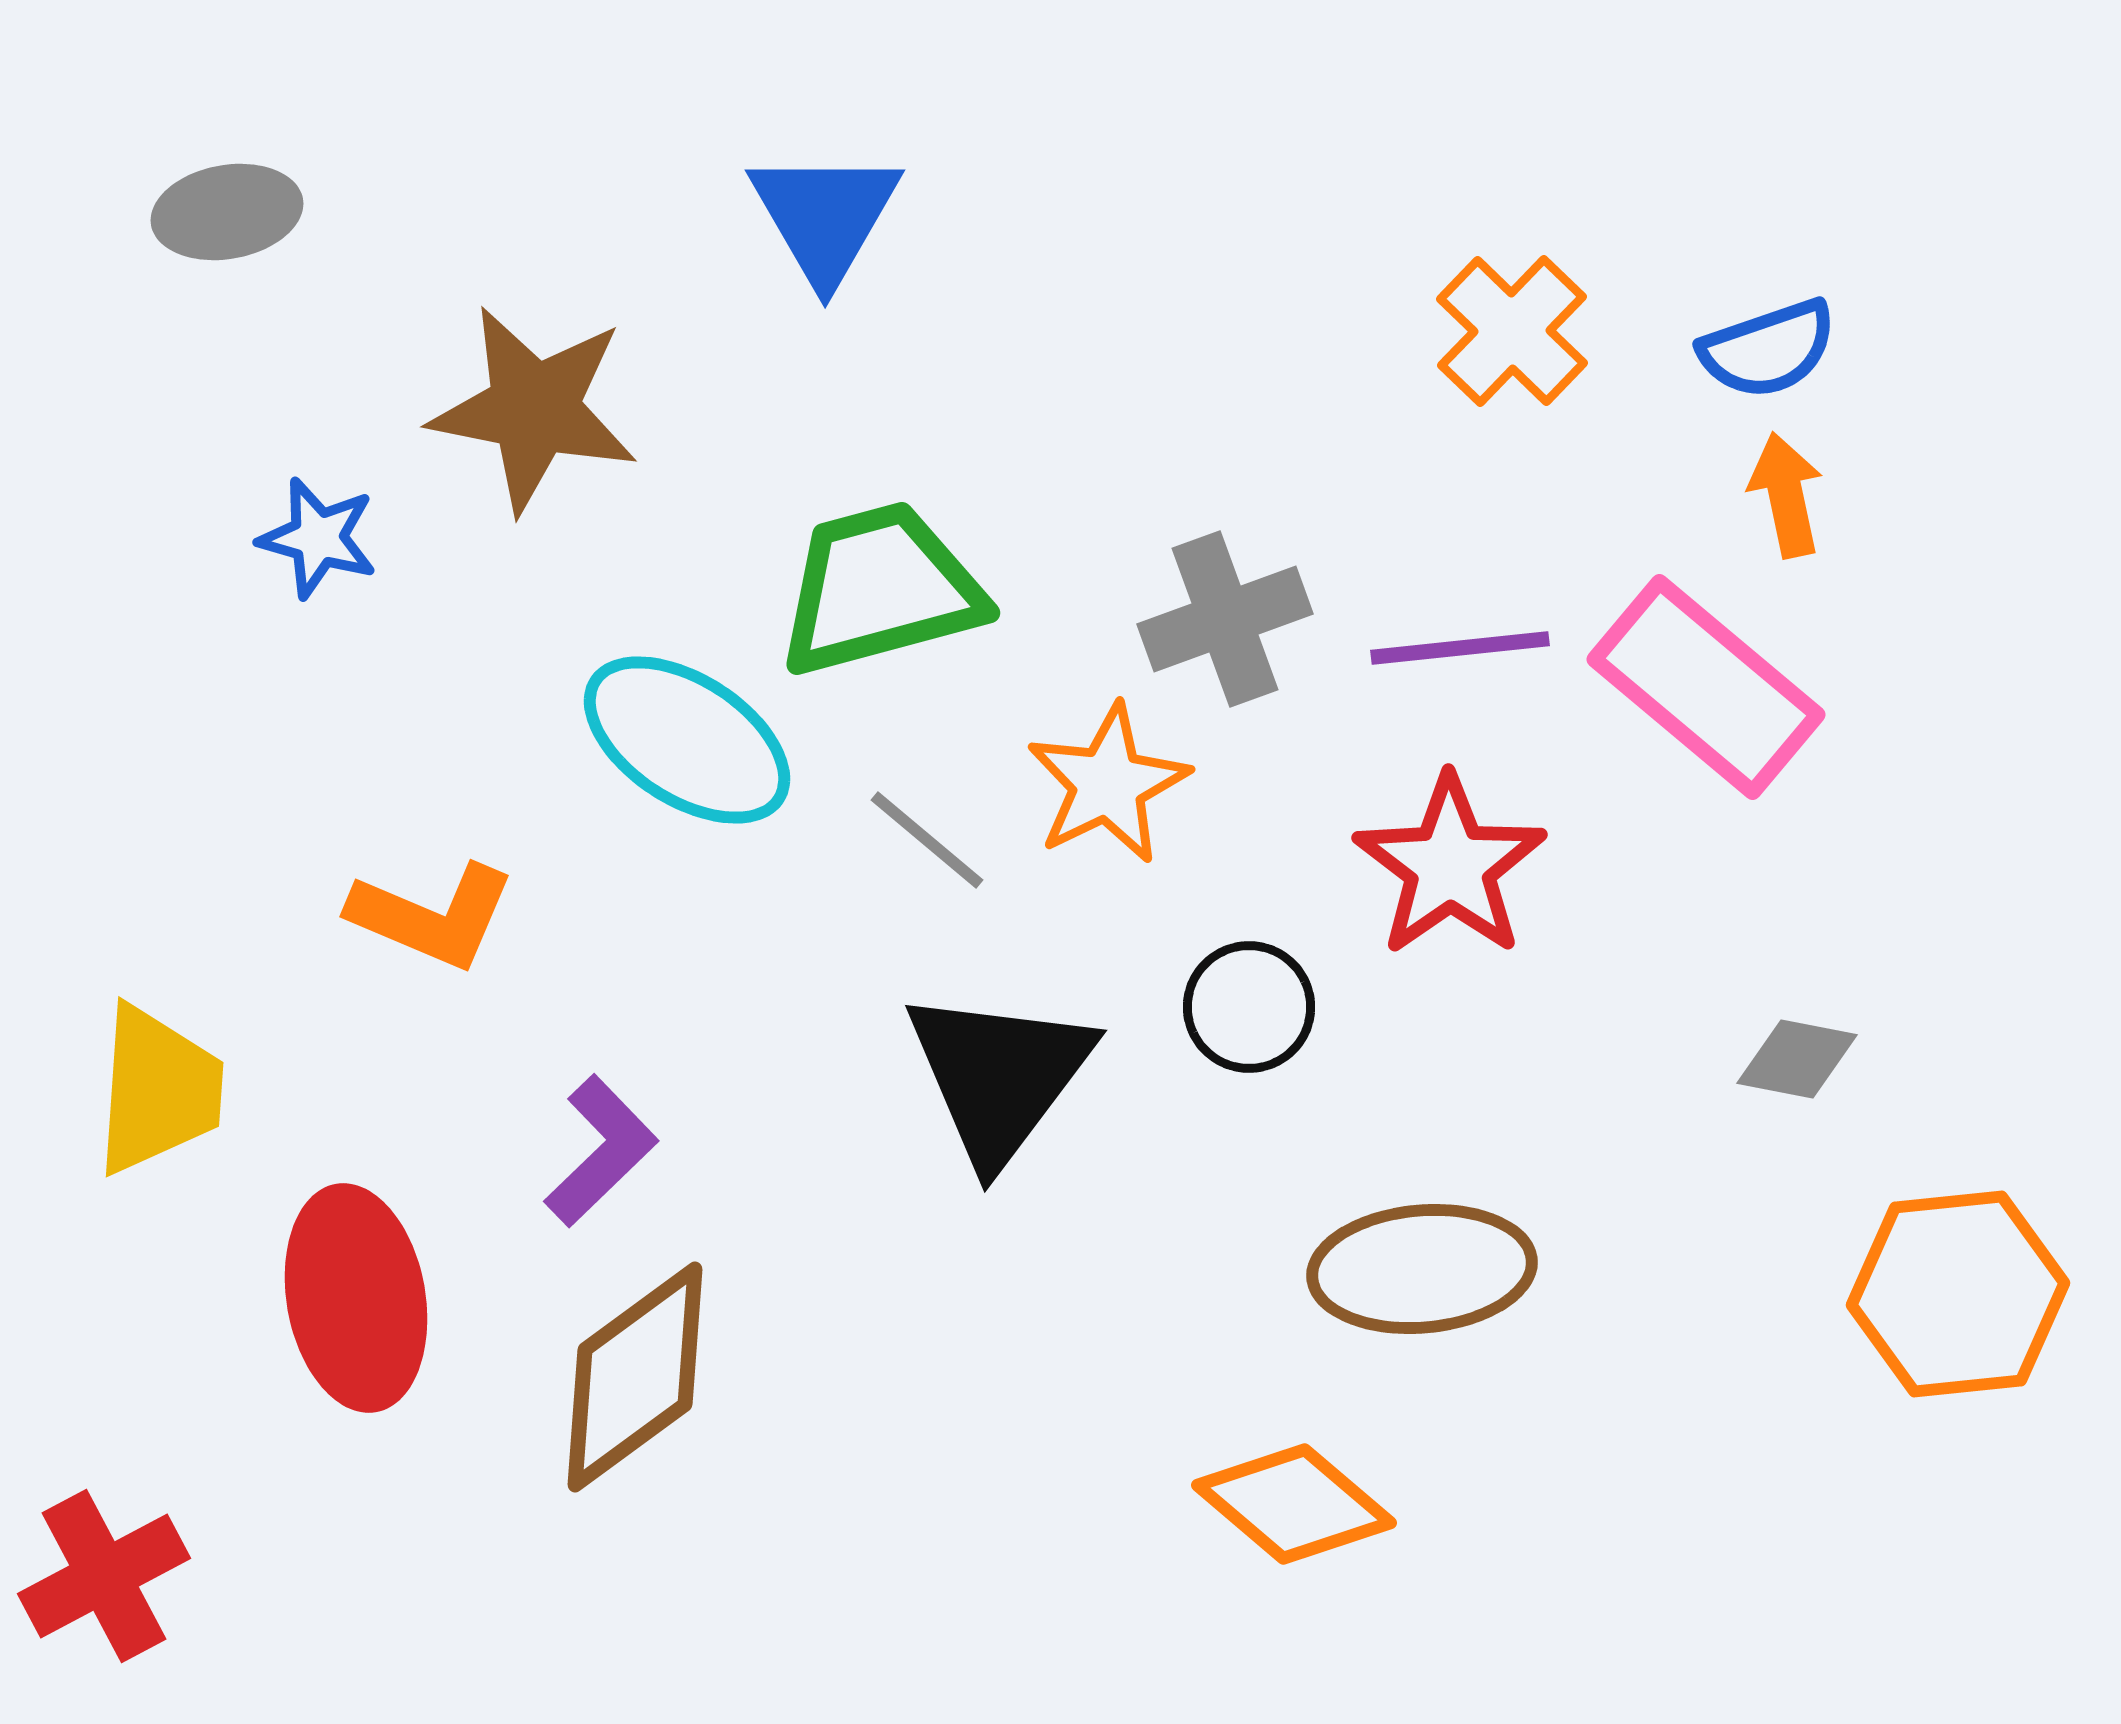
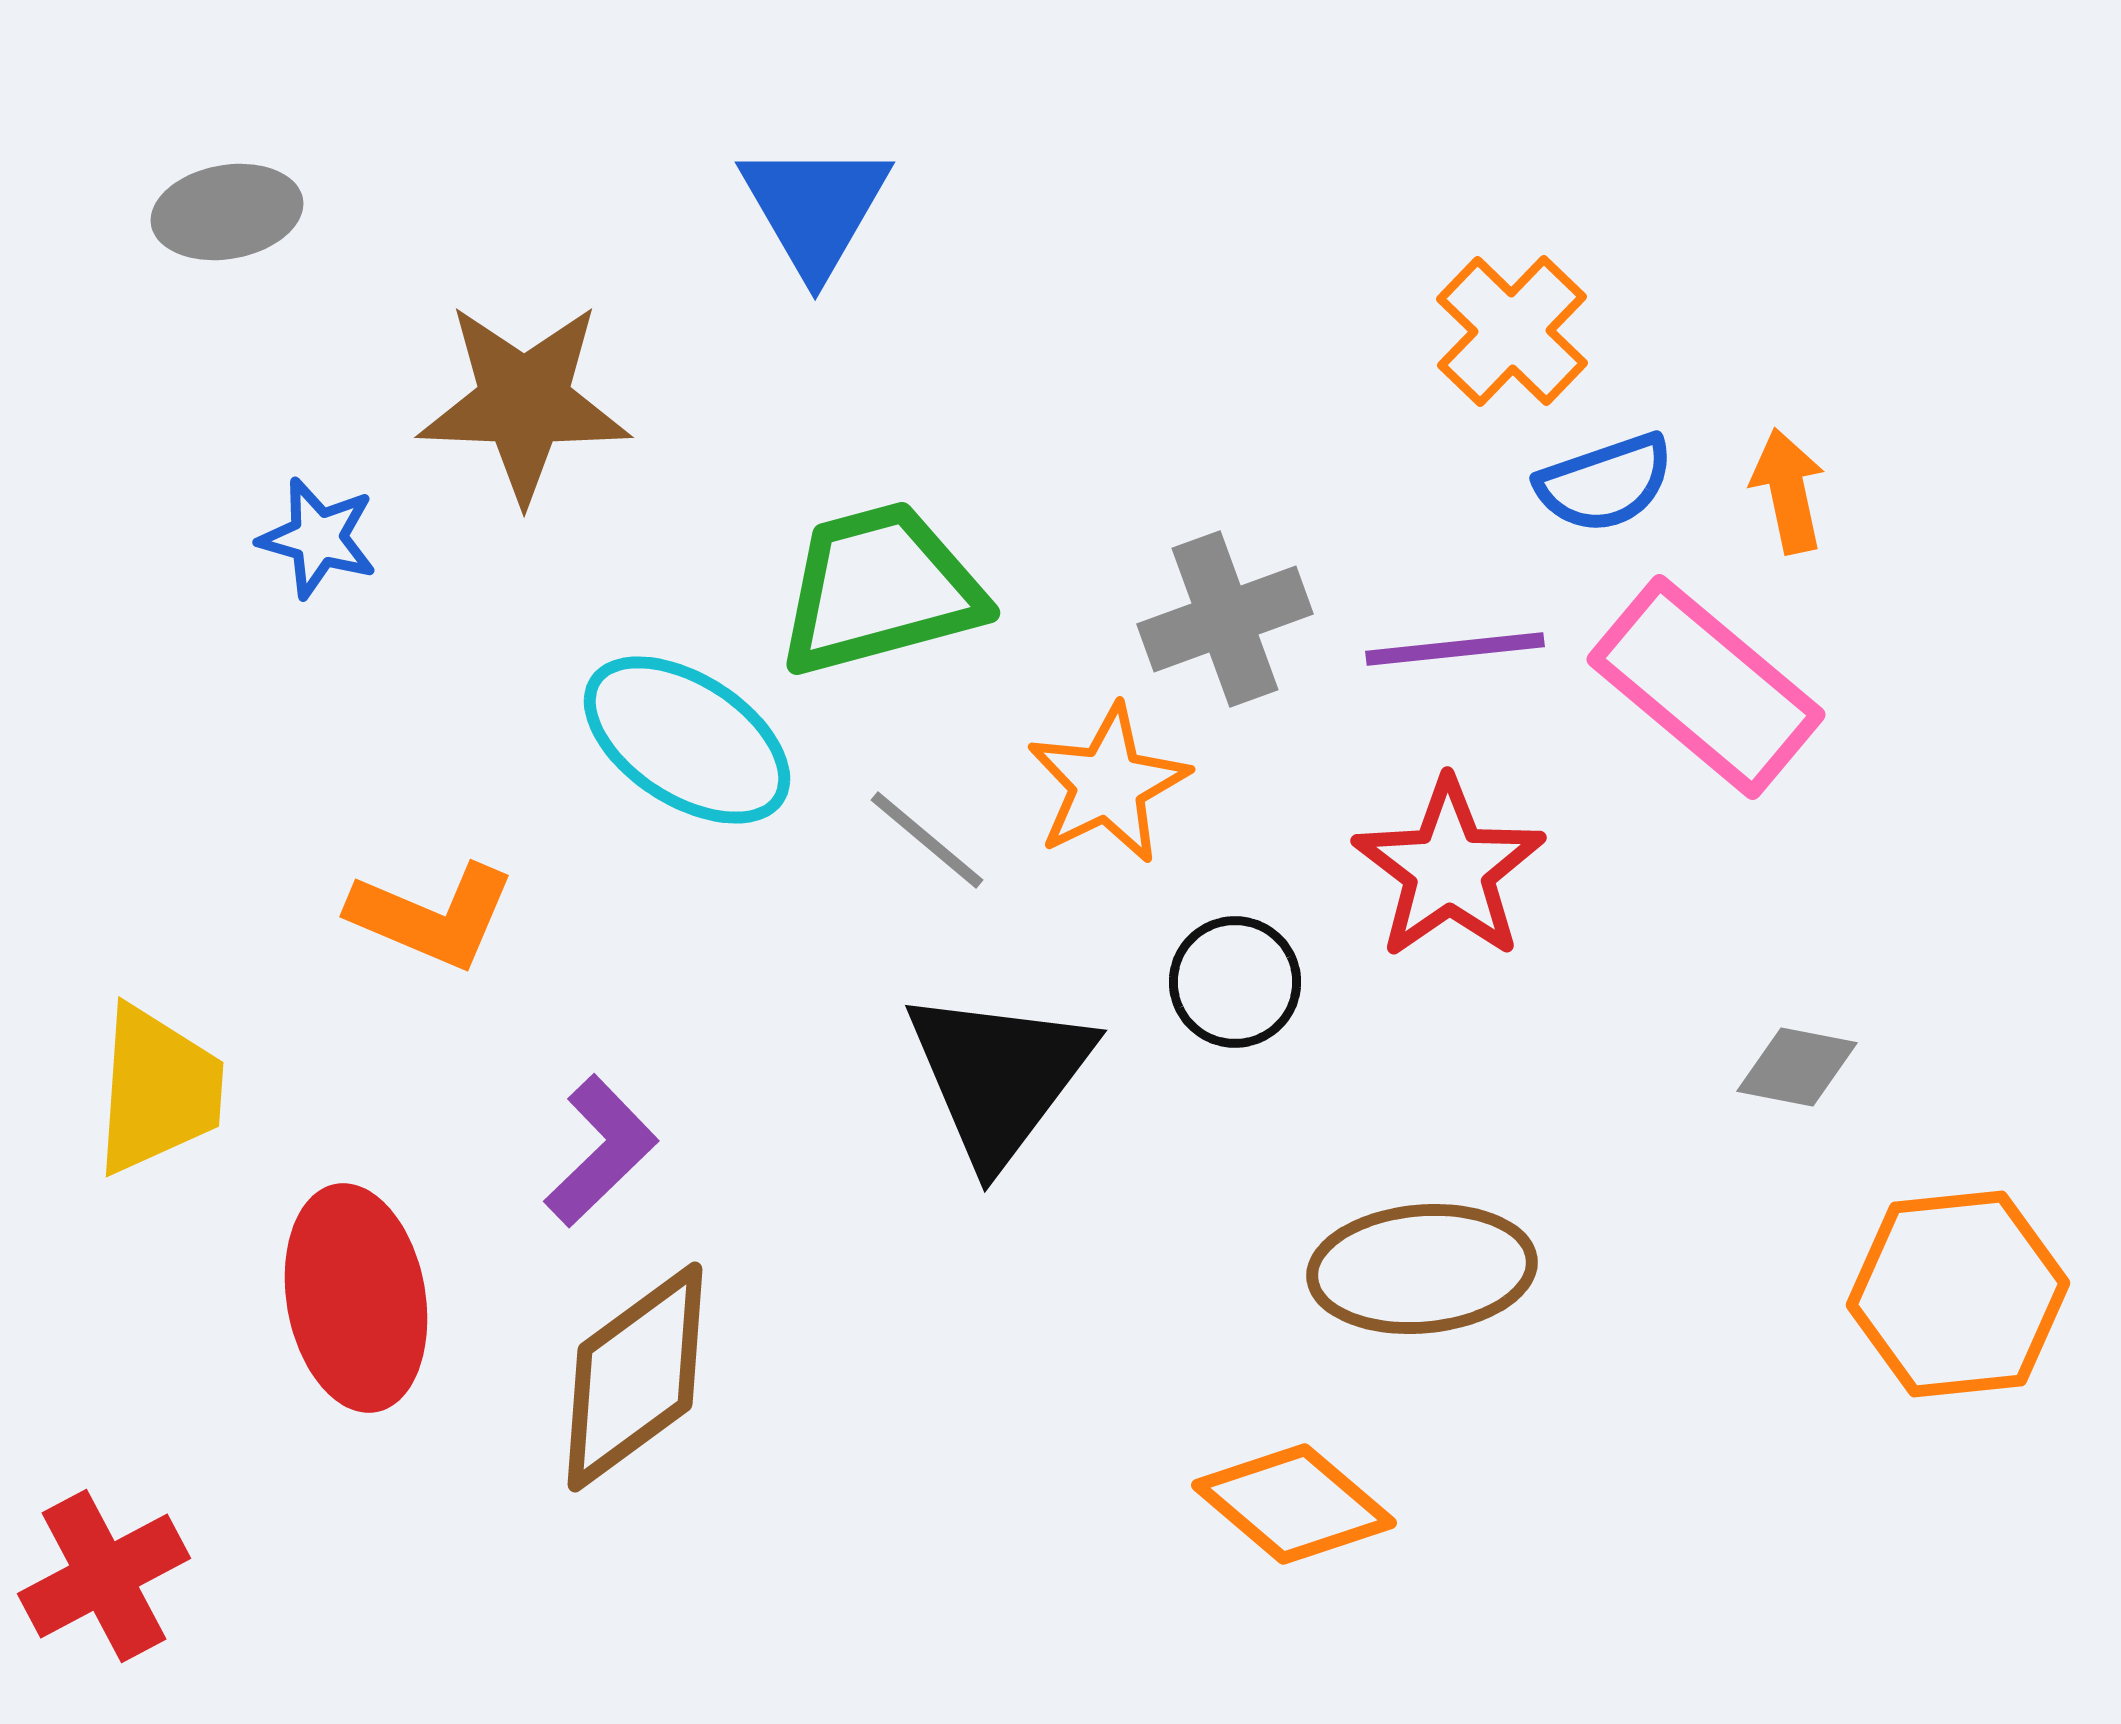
blue triangle: moved 10 px left, 8 px up
blue semicircle: moved 163 px left, 134 px down
brown star: moved 10 px left, 7 px up; rotated 9 degrees counterclockwise
orange arrow: moved 2 px right, 4 px up
purple line: moved 5 px left, 1 px down
red star: moved 1 px left, 3 px down
black circle: moved 14 px left, 25 px up
gray diamond: moved 8 px down
